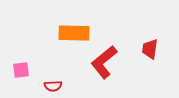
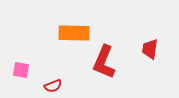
red L-shape: rotated 28 degrees counterclockwise
pink square: rotated 18 degrees clockwise
red semicircle: rotated 18 degrees counterclockwise
